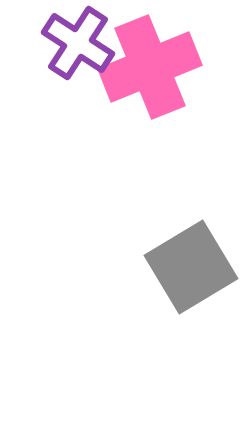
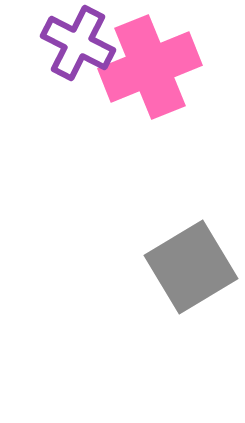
purple cross: rotated 6 degrees counterclockwise
